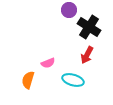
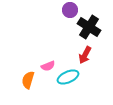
purple circle: moved 1 px right
red arrow: moved 2 px left
pink semicircle: moved 3 px down
cyan ellipse: moved 5 px left, 3 px up; rotated 40 degrees counterclockwise
